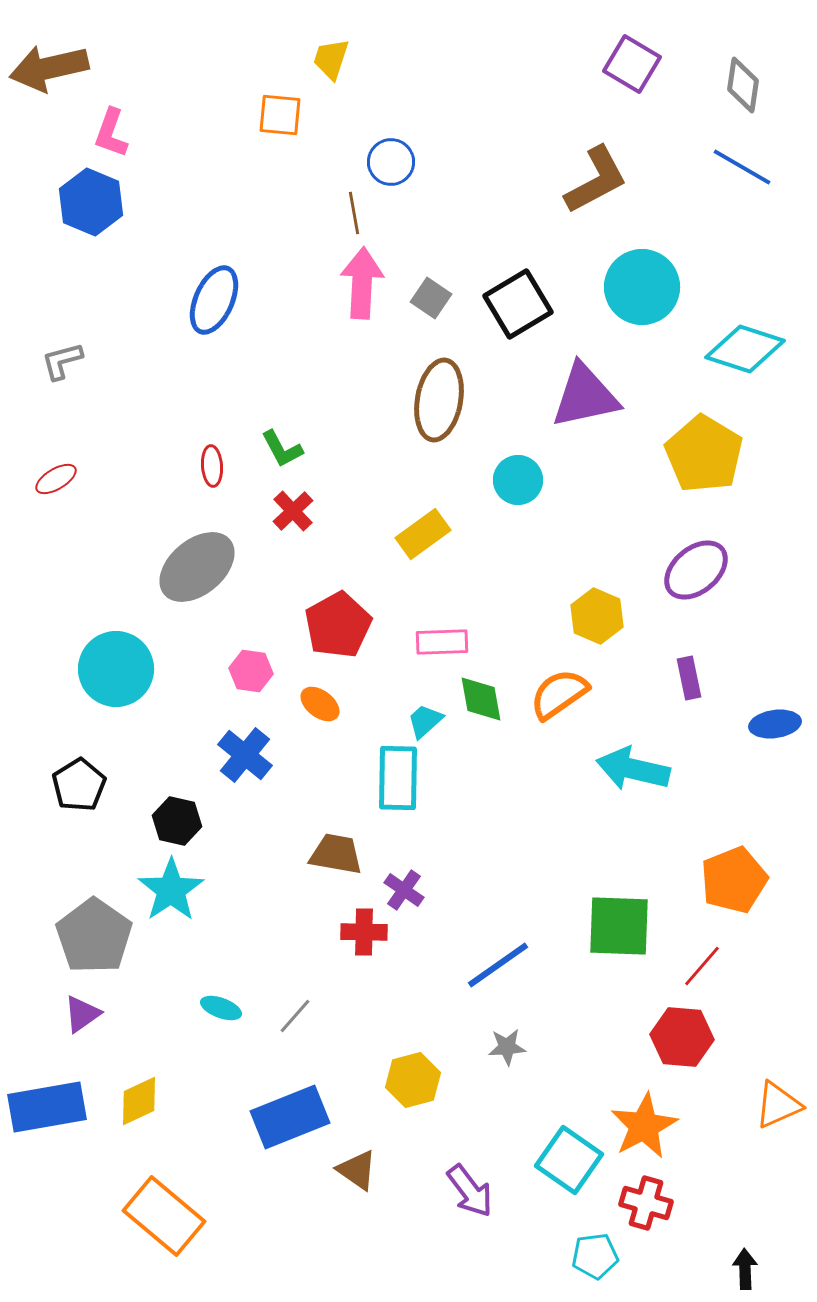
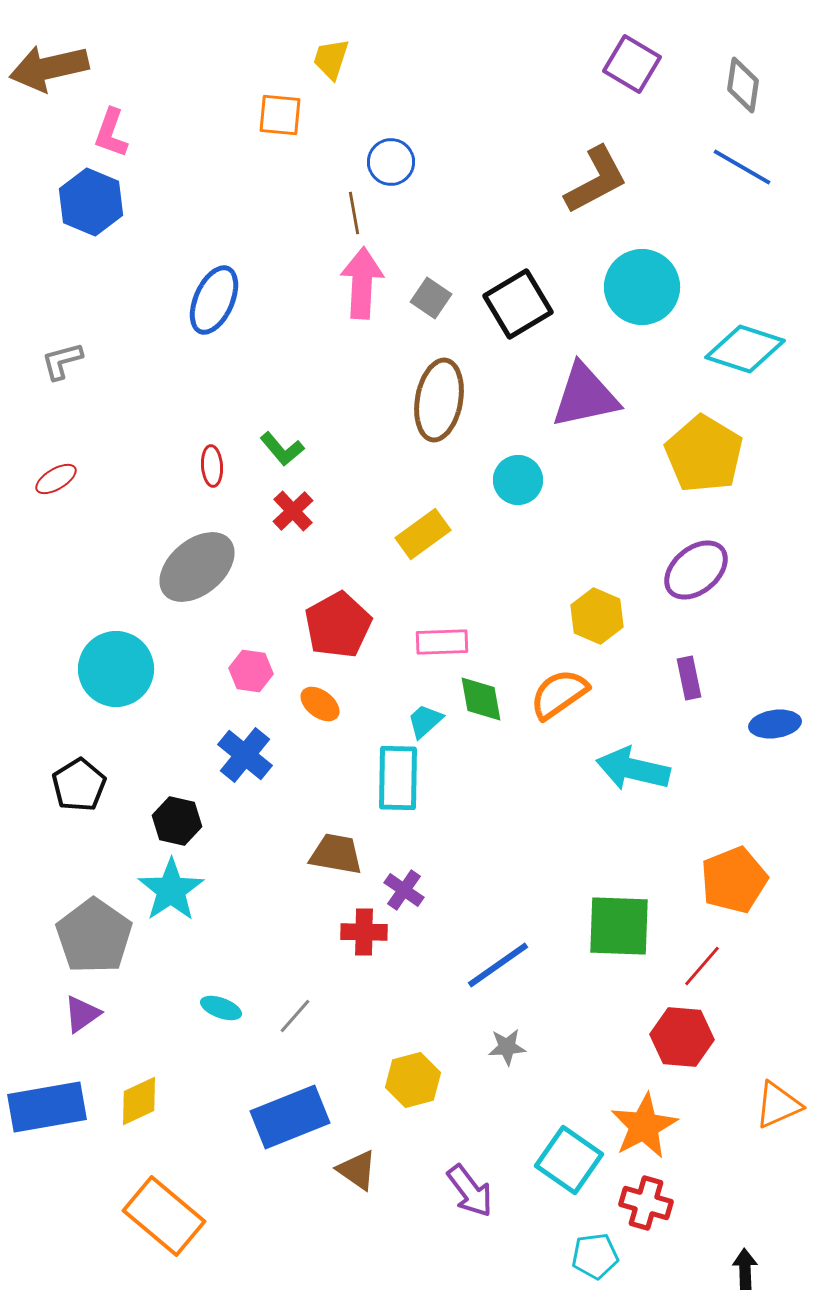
green L-shape at (282, 449): rotated 12 degrees counterclockwise
